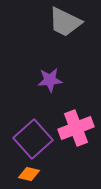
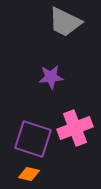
purple star: moved 1 px right, 3 px up
pink cross: moved 1 px left
purple square: rotated 30 degrees counterclockwise
